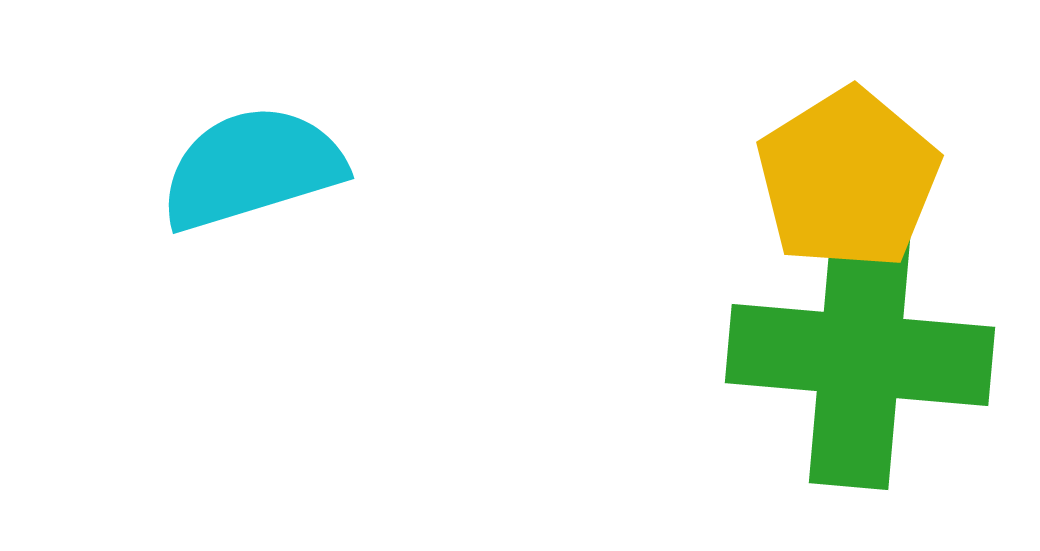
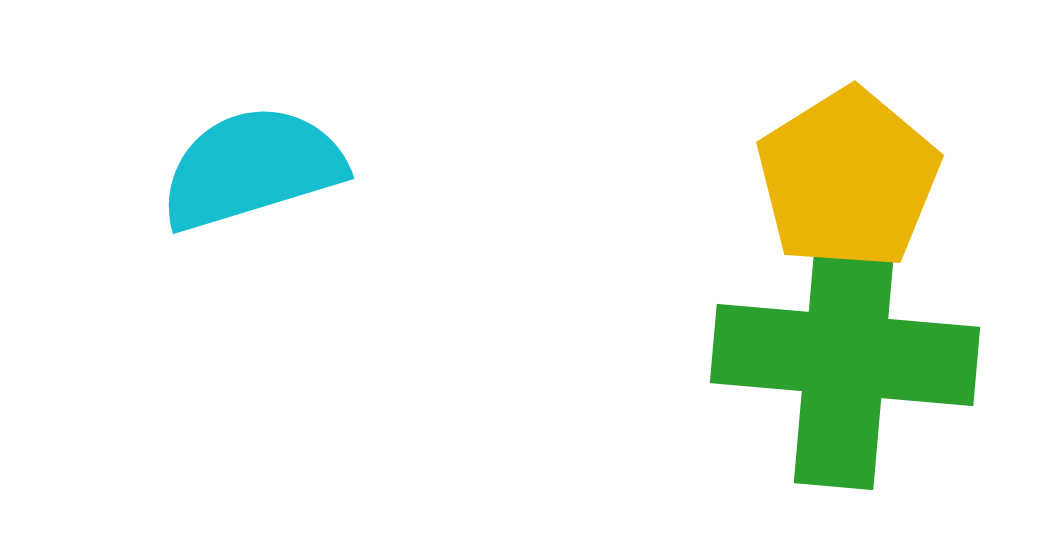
green cross: moved 15 px left
